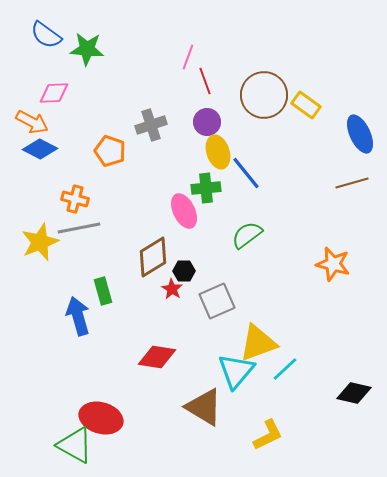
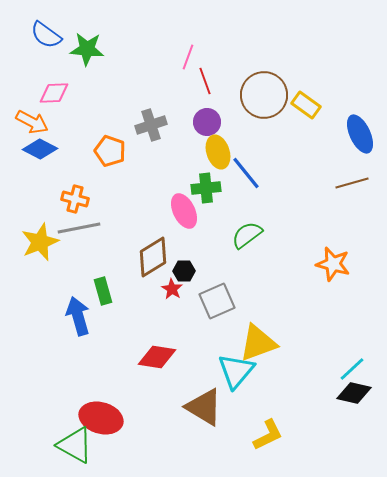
cyan line: moved 67 px right
